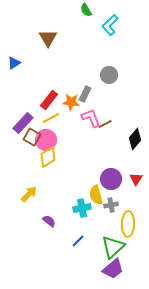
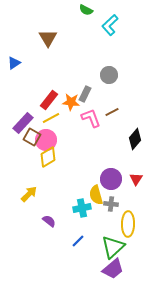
green semicircle: rotated 32 degrees counterclockwise
brown line: moved 7 px right, 12 px up
gray cross: moved 1 px up; rotated 16 degrees clockwise
